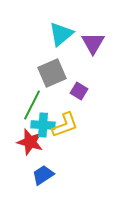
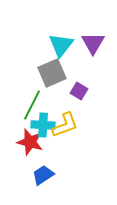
cyan triangle: moved 11 px down; rotated 12 degrees counterclockwise
